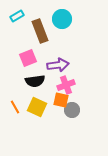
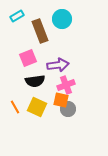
gray circle: moved 4 px left, 1 px up
